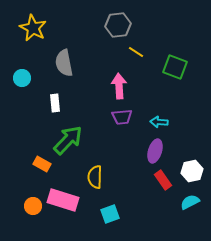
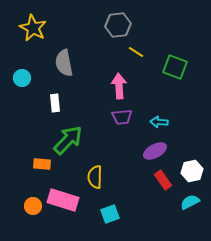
purple ellipse: rotated 45 degrees clockwise
orange rectangle: rotated 24 degrees counterclockwise
